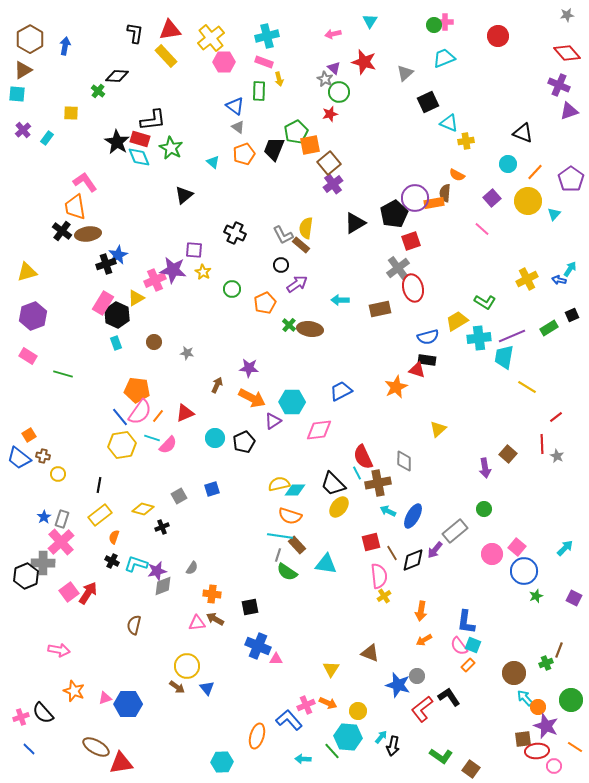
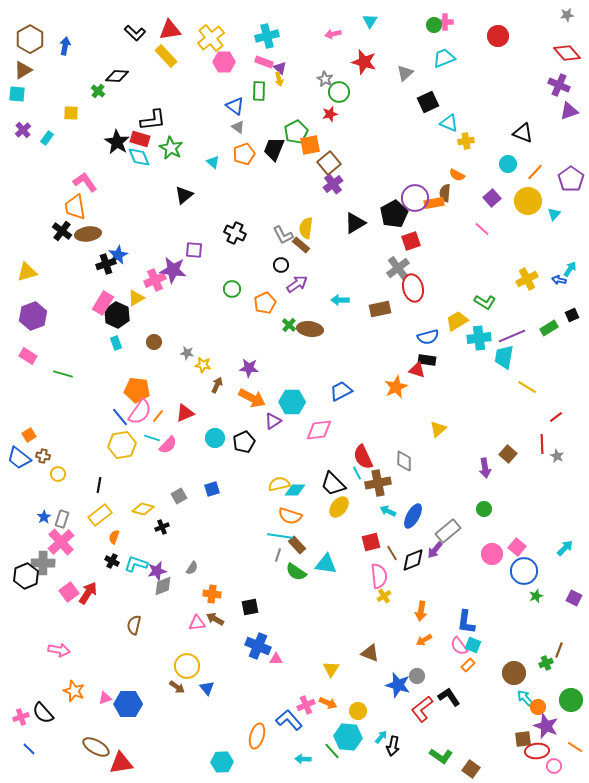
black L-shape at (135, 33): rotated 125 degrees clockwise
purple triangle at (334, 68): moved 54 px left
yellow star at (203, 272): moved 93 px down; rotated 21 degrees counterclockwise
gray rectangle at (455, 531): moved 7 px left
green semicircle at (287, 572): moved 9 px right
